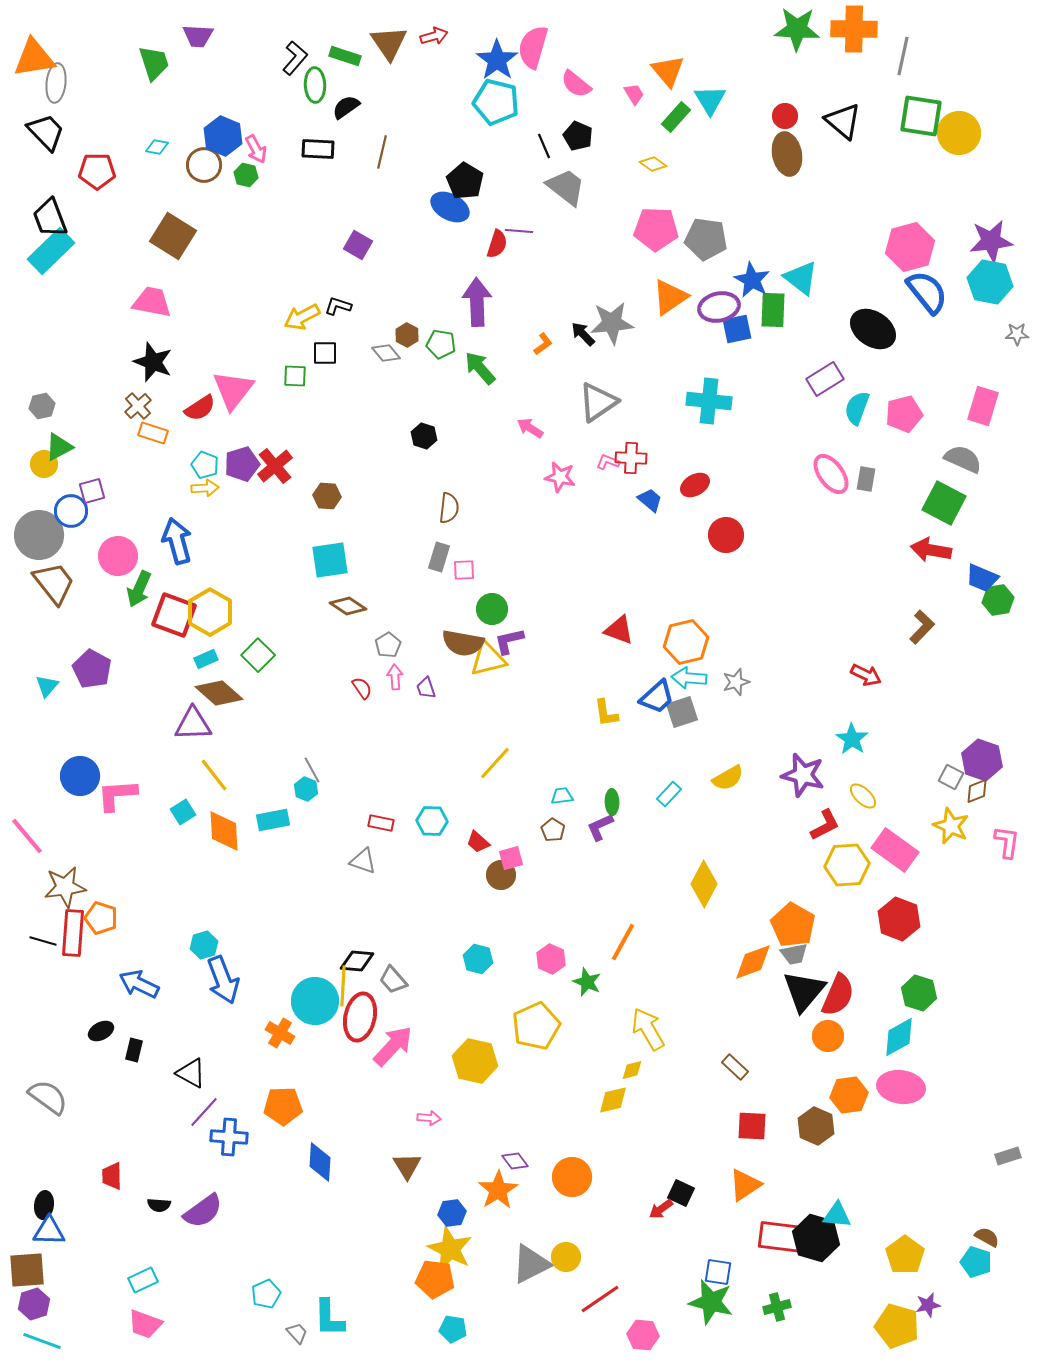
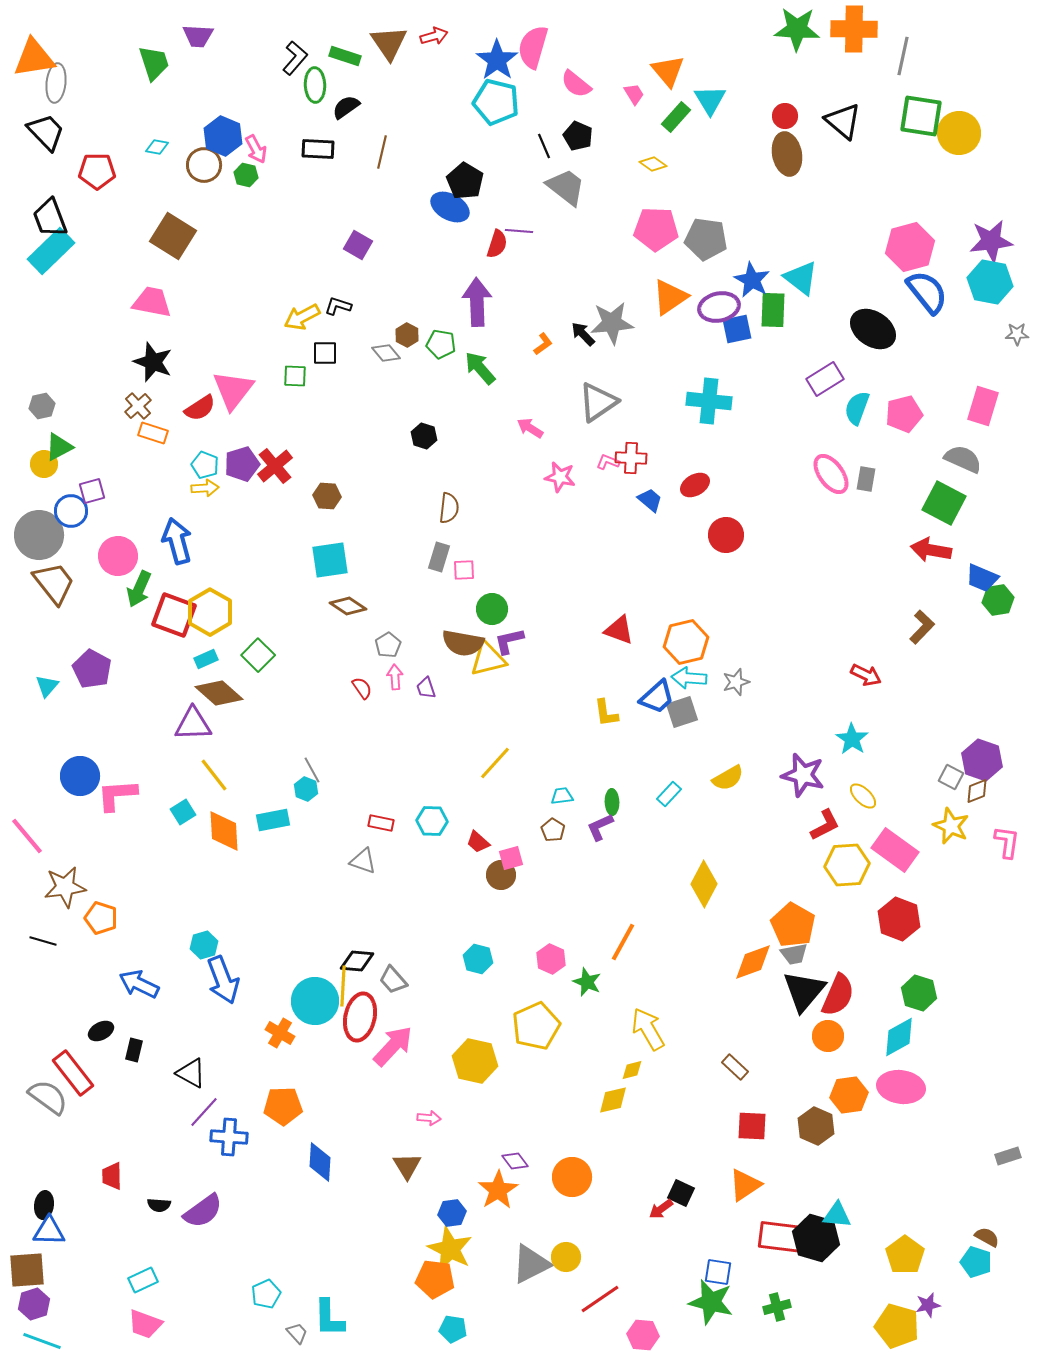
red rectangle at (73, 933): moved 140 px down; rotated 42 degrees counterclockwise
